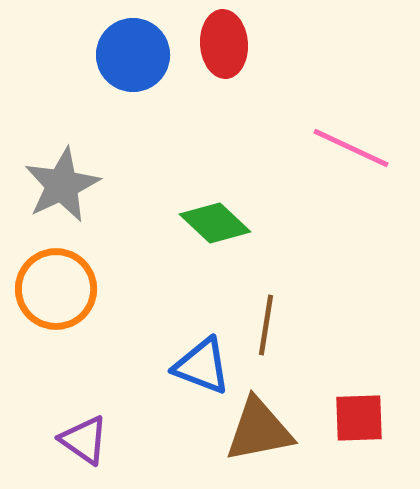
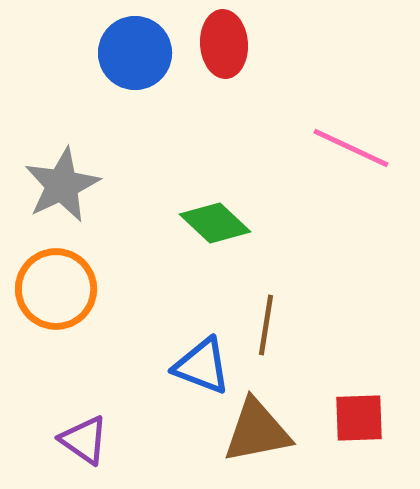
blue circle: moved 2 px right, 2 px up
brown triangle: moved 2 px left, 1 px down
